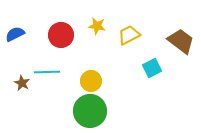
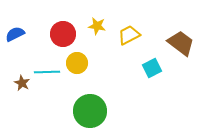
red circle: moved 2 px right, 1 px up
brown trapezoid: moved 2 px down
yellow circle: moved 14 px left, 18 px up
